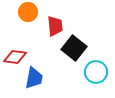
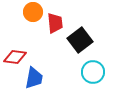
orange circle: moved 5 px right
red trapezoid: moved 3 px up
black square: moved 6 px right, 8 px up; rotated 15 degrees clockwise
cyan circle: moved 3 px left
